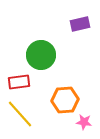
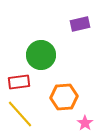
orange hexagon: moved 1 px left, 3 px up
pink star: moved 1 px right, 1 px down; rotated 28 degrees clockwise
